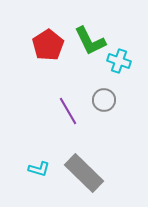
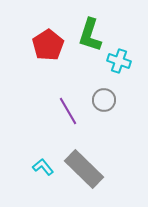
green L-shape: moved 6 px up; rotated 44 degrees clockwise
cyan L-shape: moved 4 px right, 2 px up; rotated 145 degrees counterclockwise
gray rectangle: moved 4 px up
